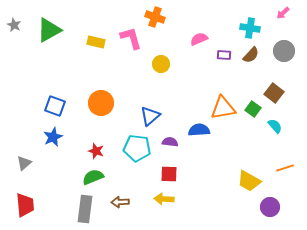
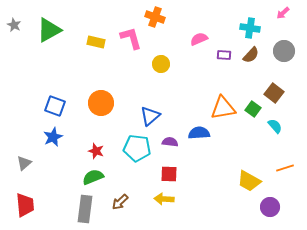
blue semicircle: moved 3 px down
brown arrow: rotated 42 degrees counterclockwise
